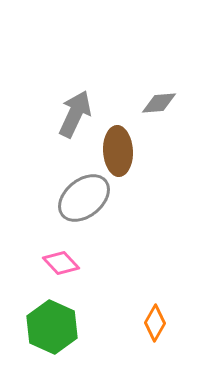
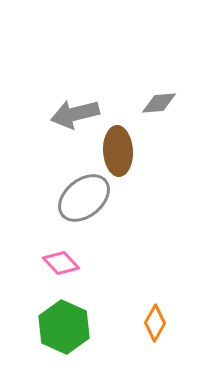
gray arrow: rotated 129 degrees counterclockwise
green hexagon: moved 12 px right
